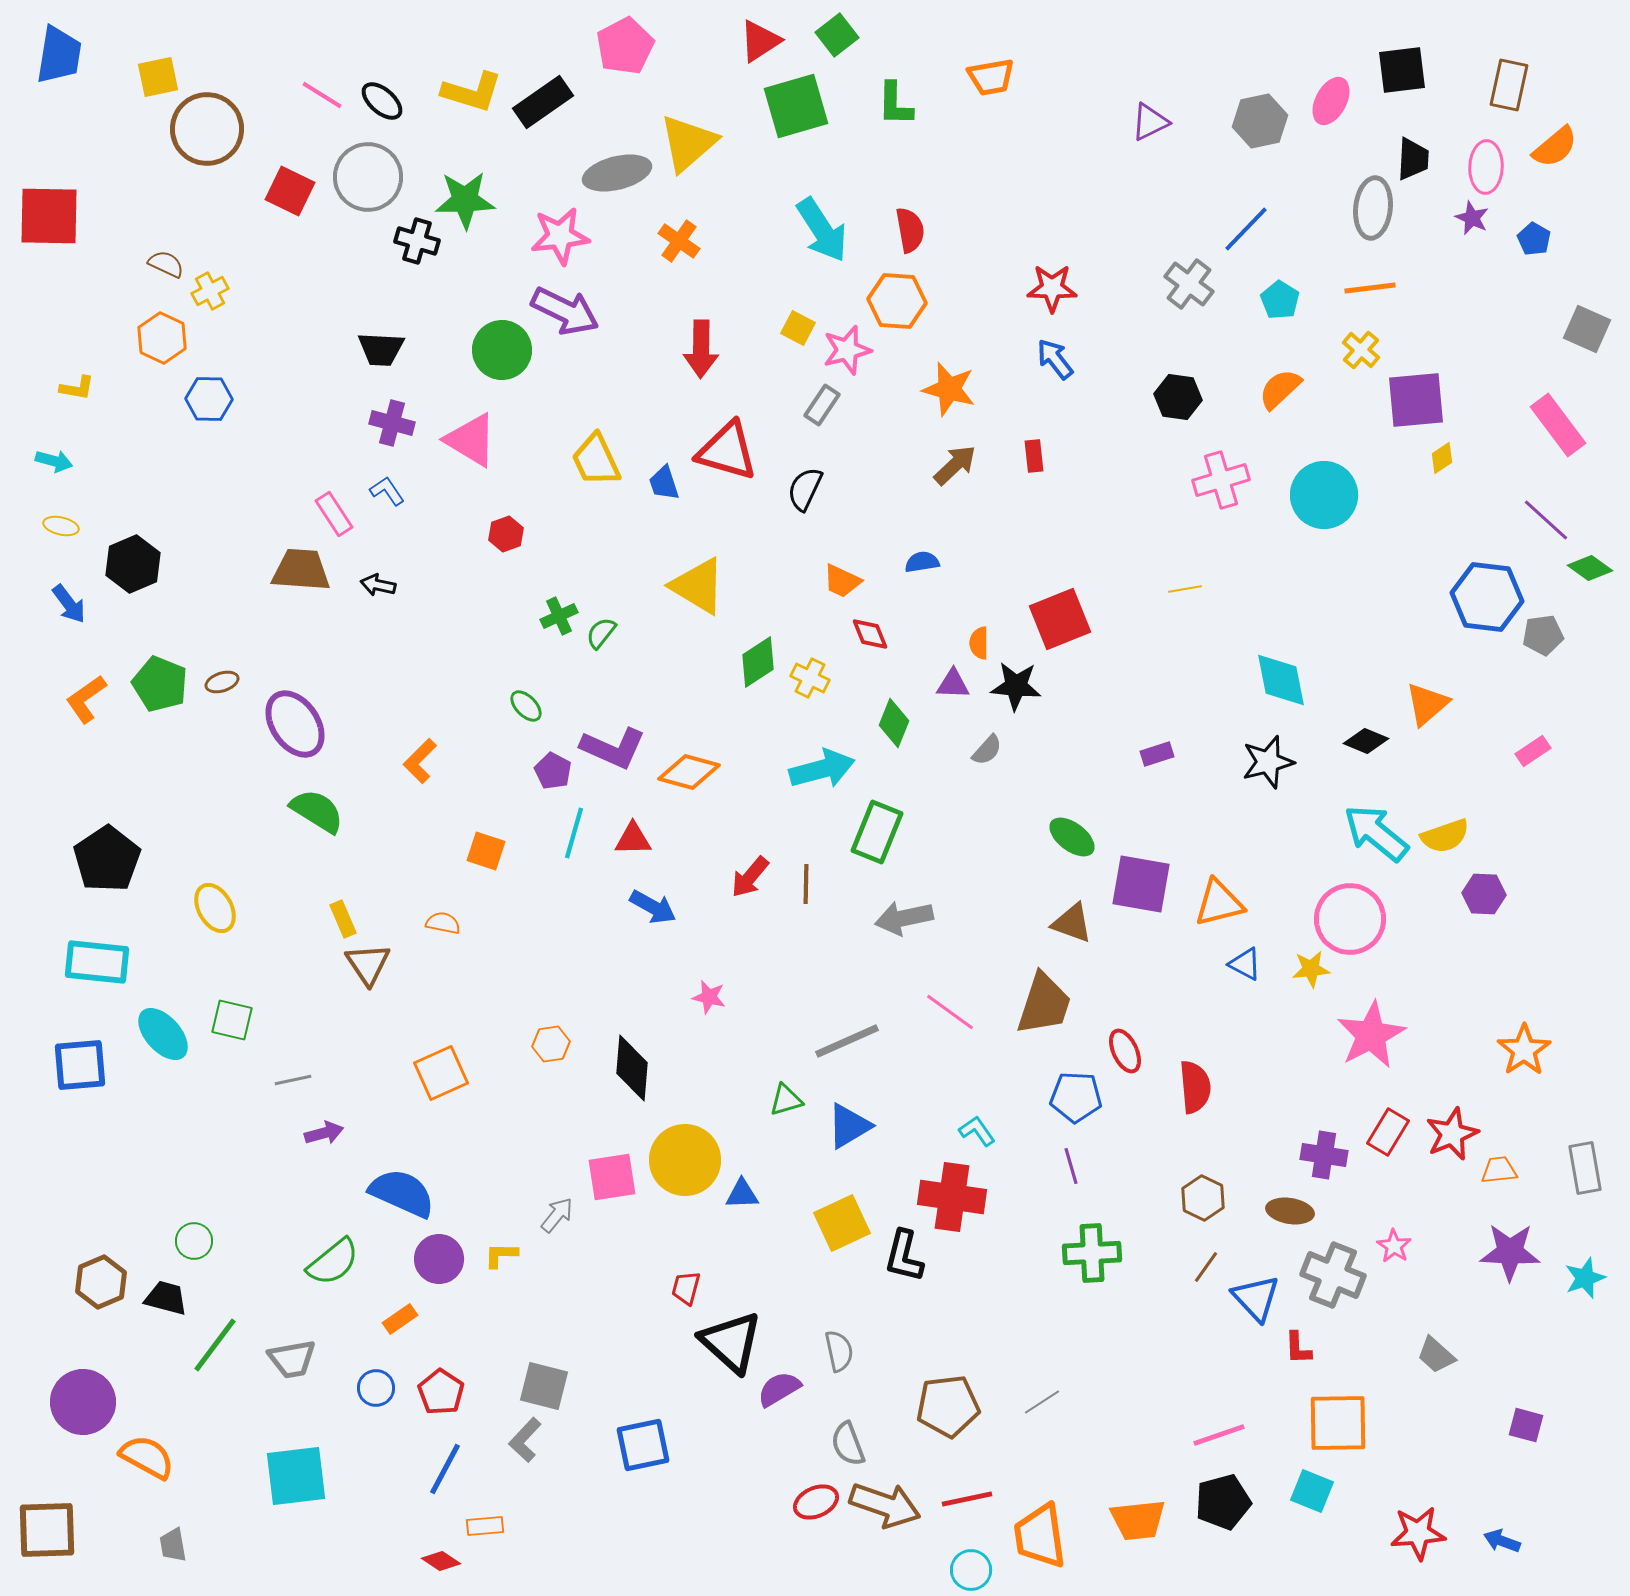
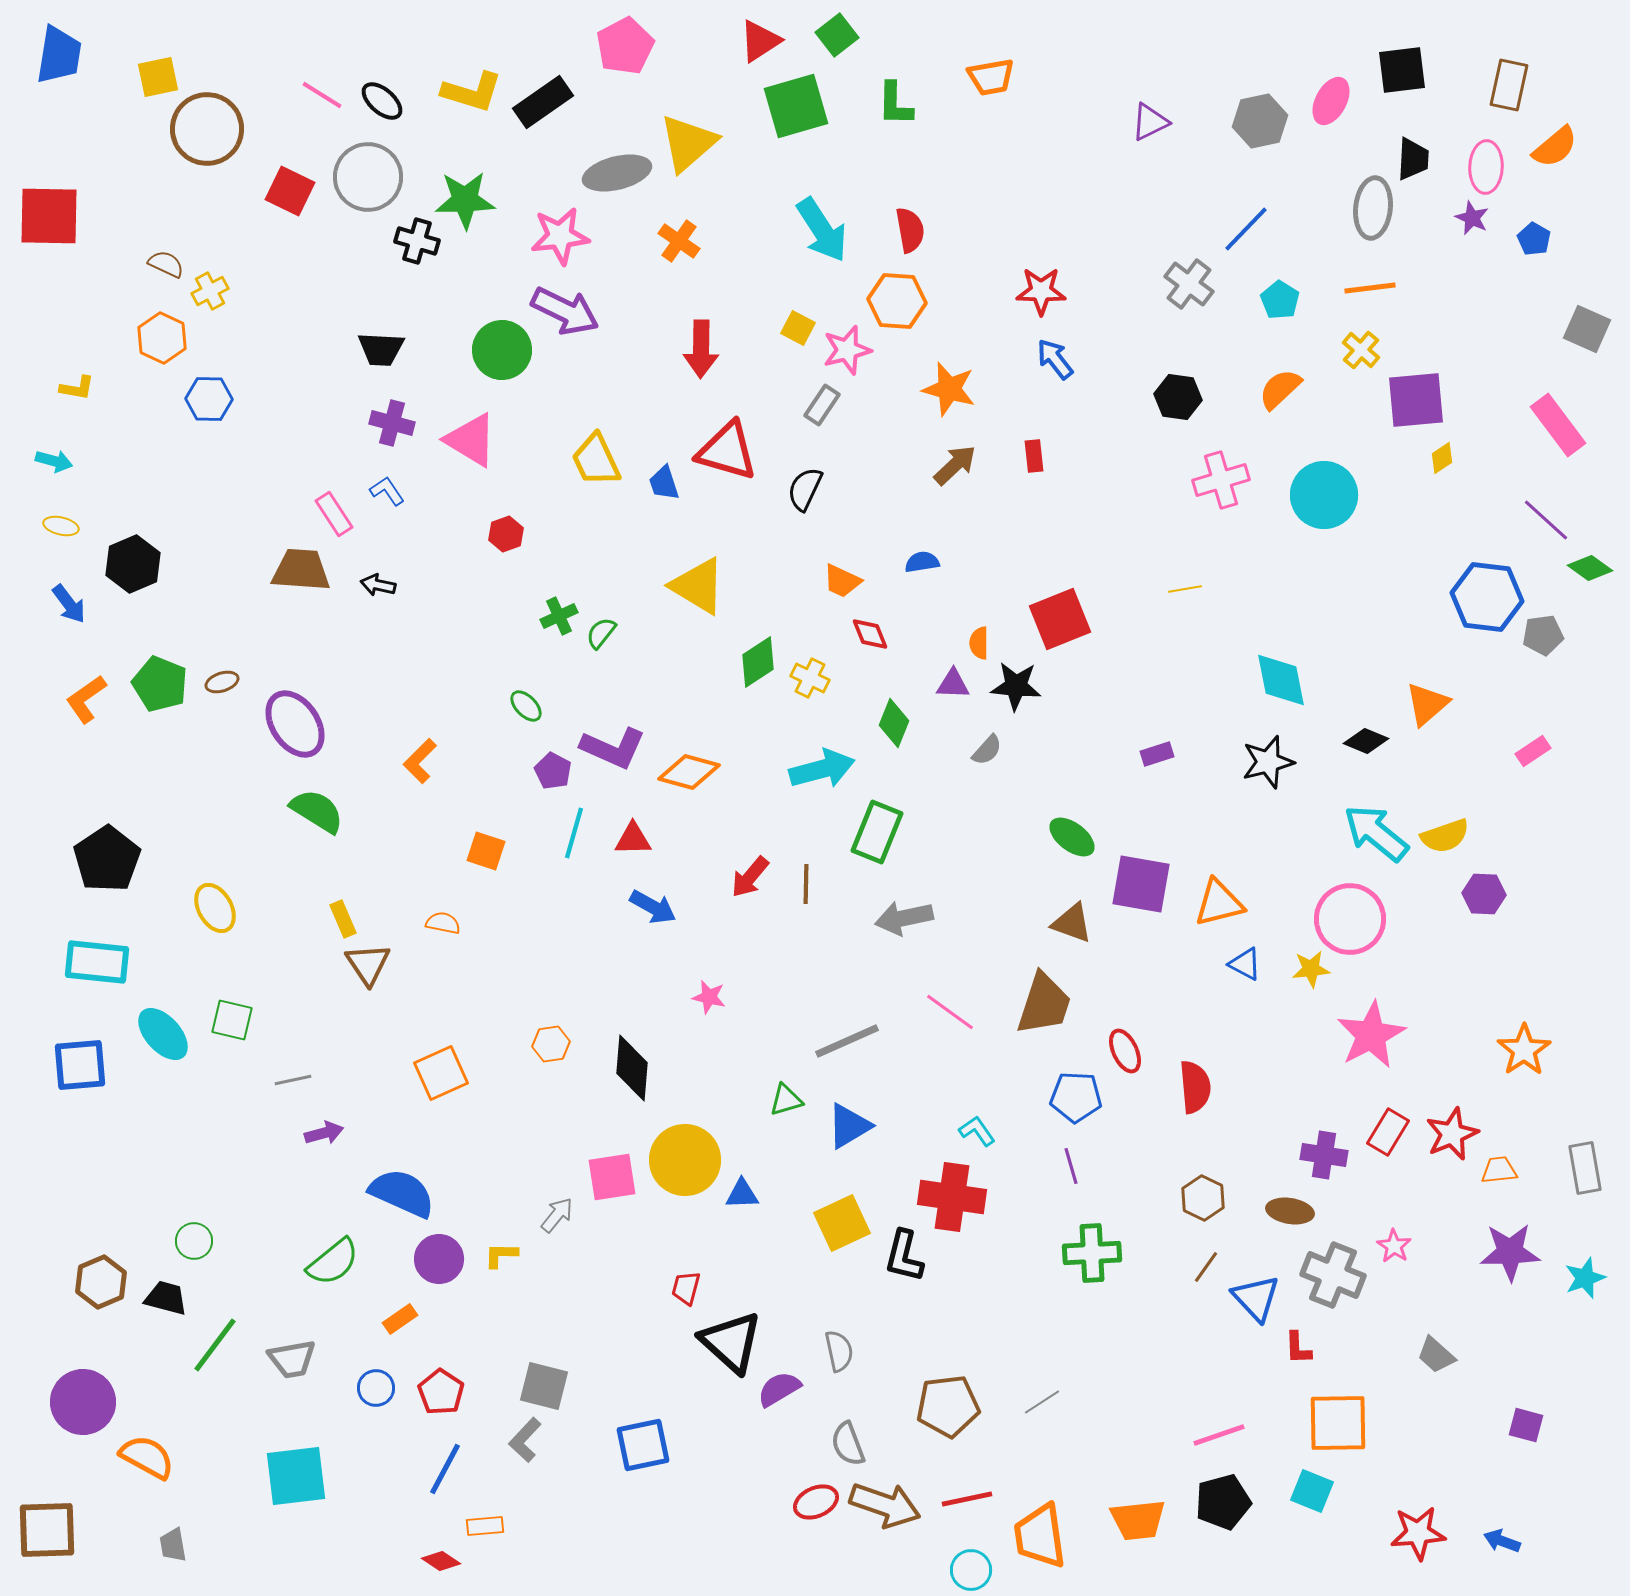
red star at (1052, 288): moved 11 px left, 3 px down
purple star at (1510, 1252): rotated 4 degrees counterclockwise
